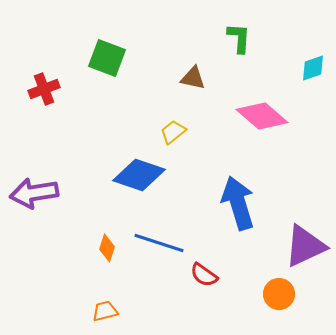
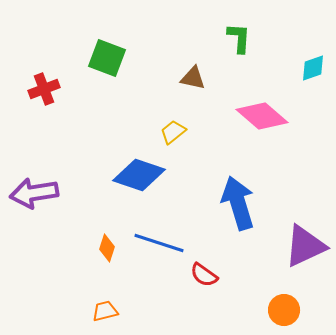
orange circle: moved 5 px right, 16 px down
